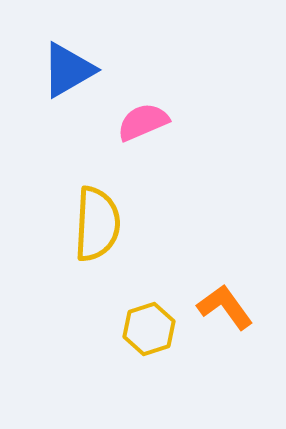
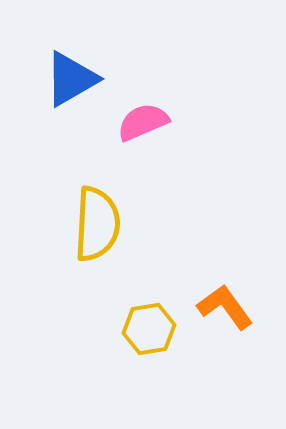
blue triangle: moved 3 px right, 9 px down
yellow hexagon: rotated 9 degrees clockwise
